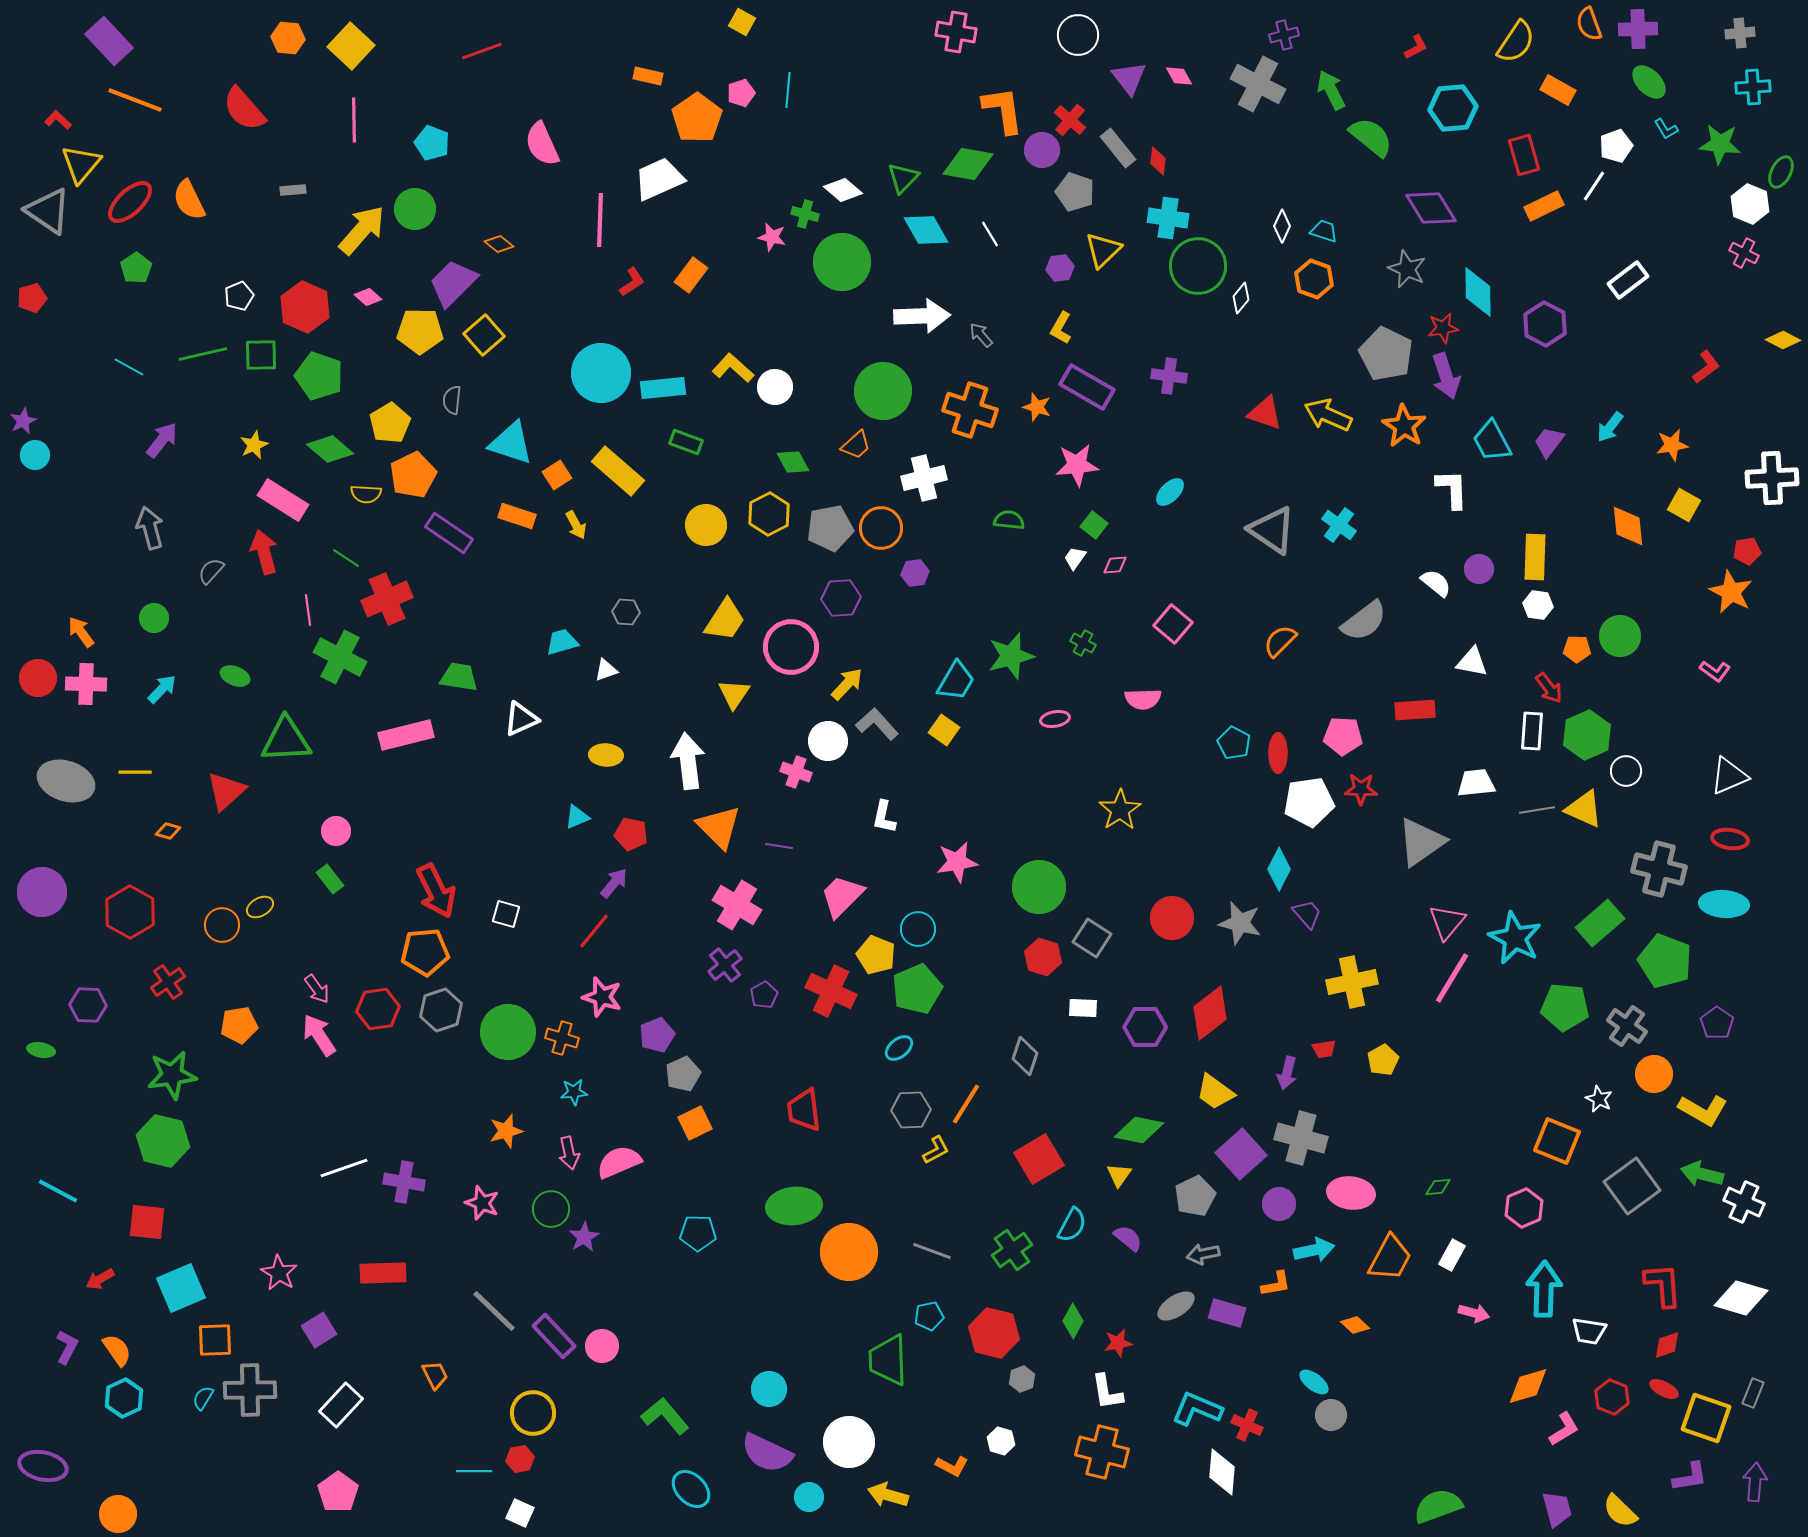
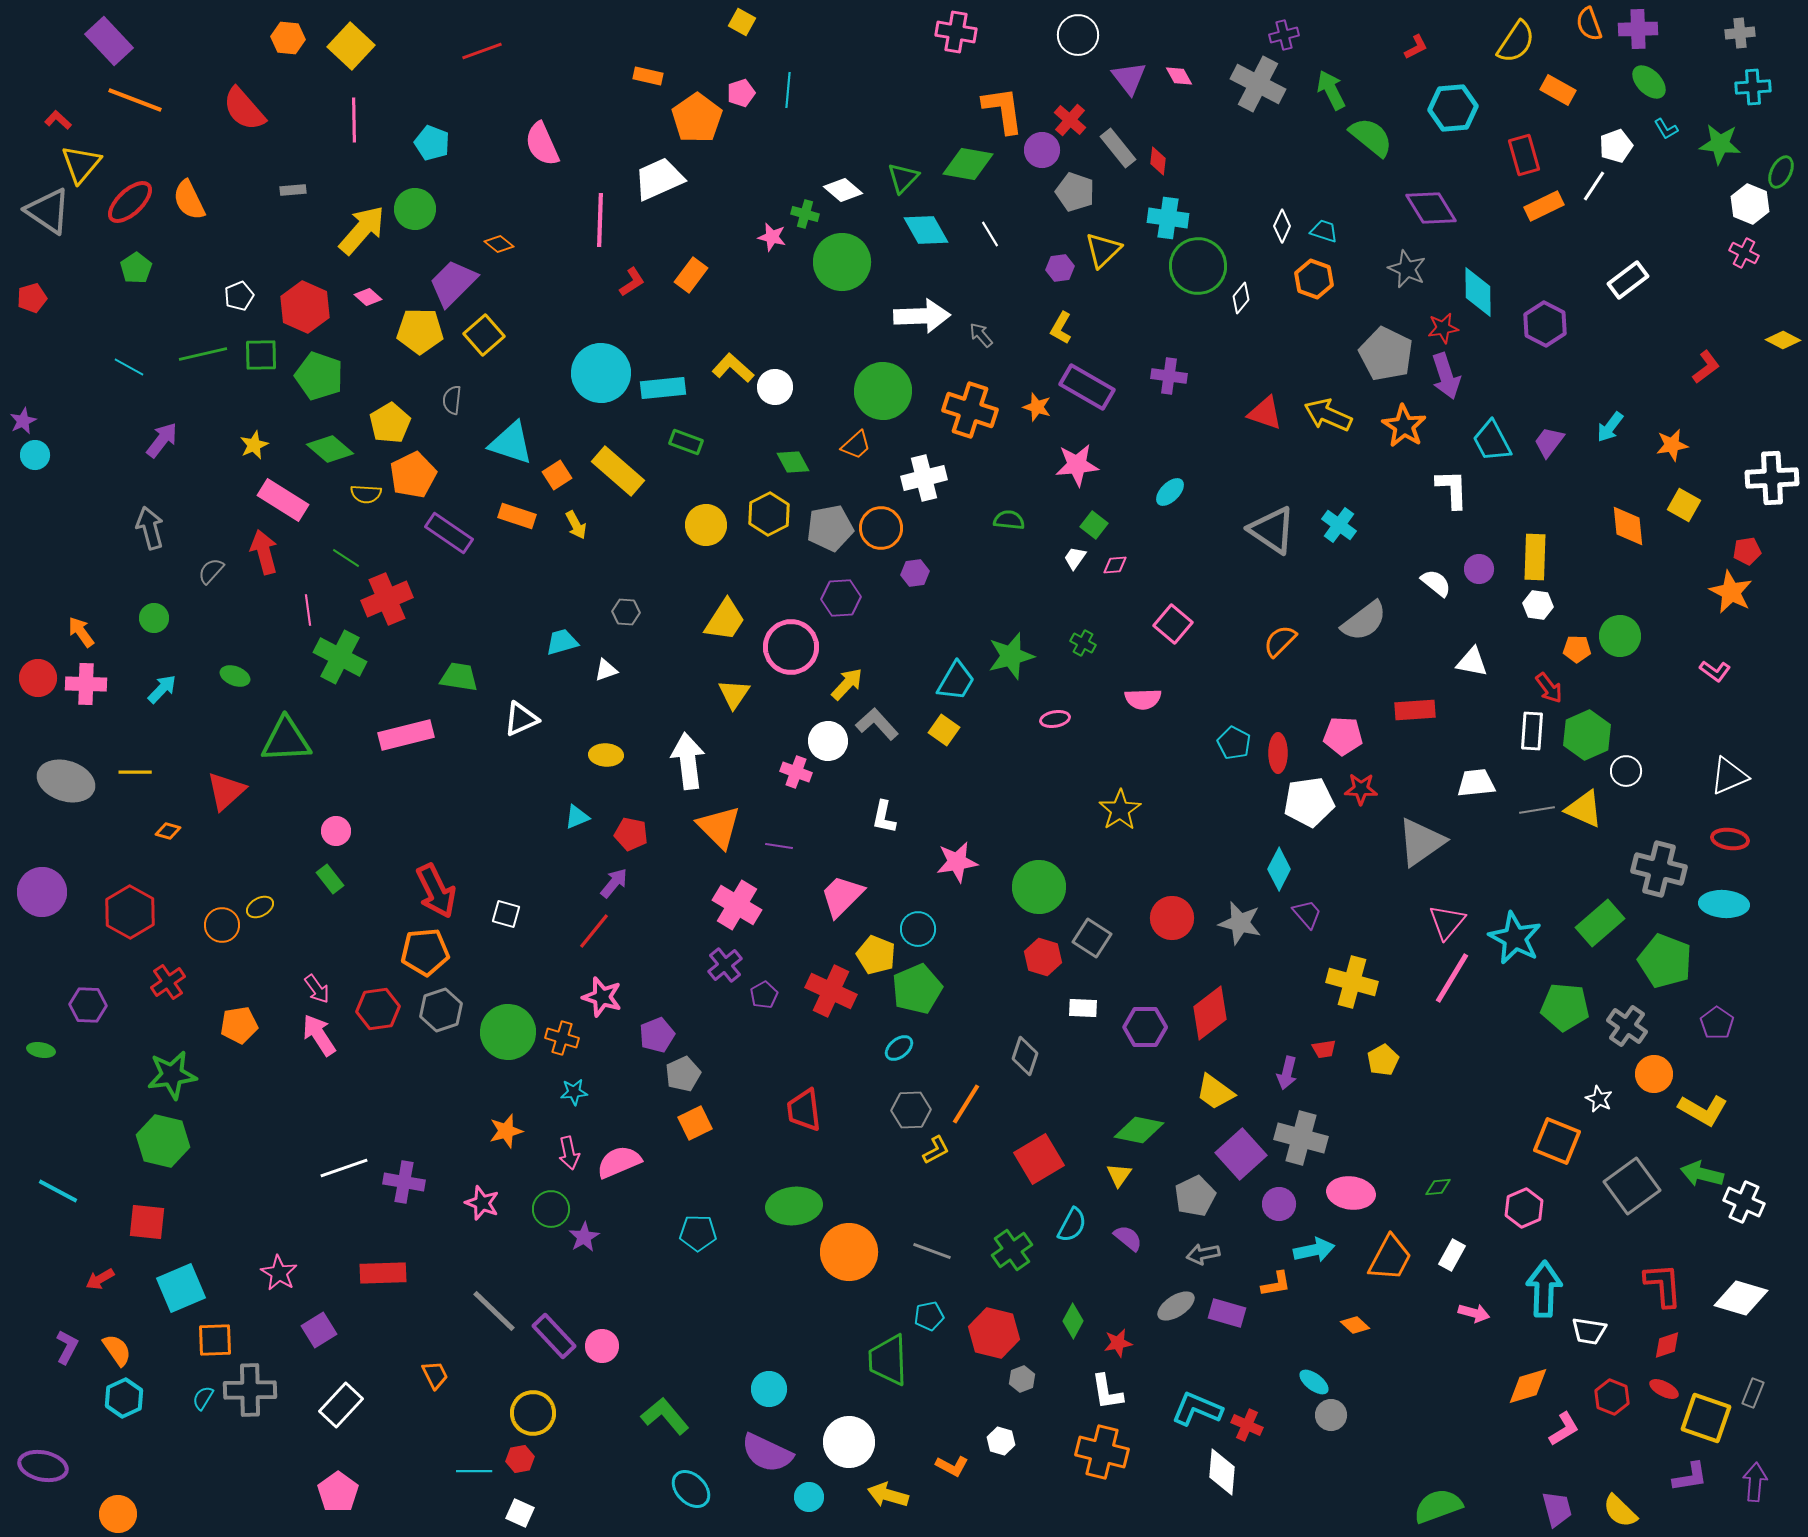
yellow cross at (1352, 982): rotated 27 degrees clockwise
